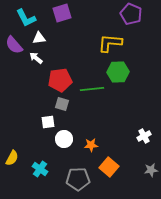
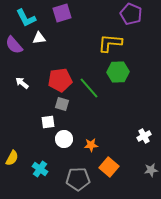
white arrow: moved 14 px left, 25 px down
green line: moved 3 px left, 1 px up; rotated 55 degrees clockwise
